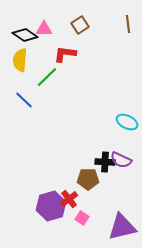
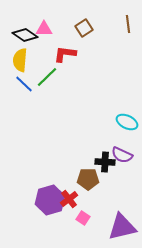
brown square: moved 4 px right, 3 px down
blue line: moved 16 px up
purple semicircle: moved 1 px right, 5 px up
purple hexagon: moved 1 px left, 6 px up
pink square: moved 1 px right
